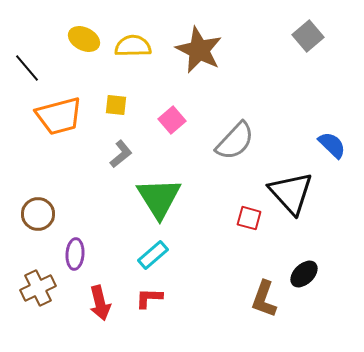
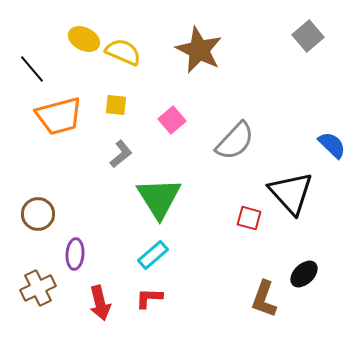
yellow semicircle: moved 10 px left, 6 px down; rotated 24 degrees clockwise
black line: moved 5 px right, 1 px down
